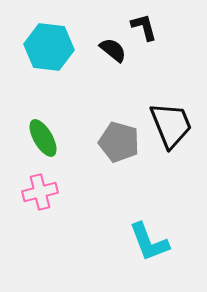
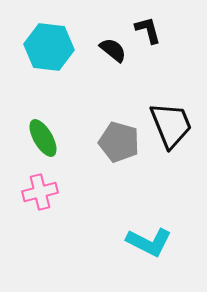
black L-shape: moved 4 px right, 3 px down
cyan L-shape: rotated 42 degrees counterclockwise
